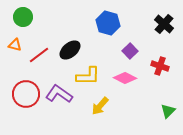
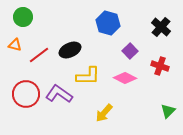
black cross: moved 3 px left, 3 px down
black ellipse: rotated 15 degrees clockwise
yellow arrow: moved 4 px right, 7 px down
